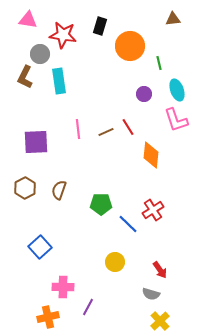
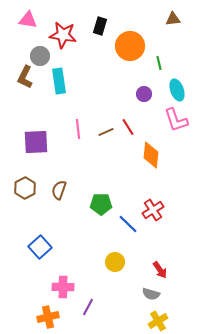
gray circle: moved 2 px down
yellow cross: moved 2 px left; rotated 12 degrees clockwise
